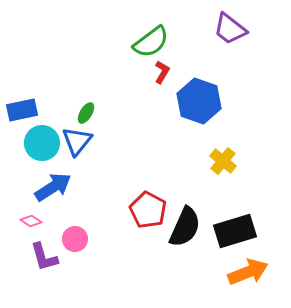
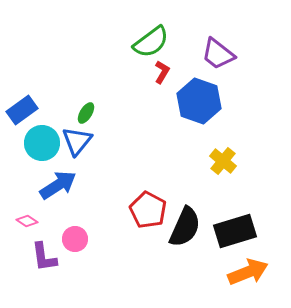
purple trapezoid: moved 12 px left, 25 px down
blue rectangle: rotated 24 degrees counterclockwise
blue arrow: moved 5 px right, 2 px up
pink diamond: moved 4 px left
purple L-shape: rotated 8 degrees clockwise
